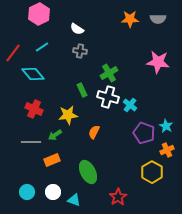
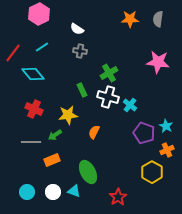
gray semicircle: rotated 98 degrees clockwise
cyan triangle: moved 9 px up
